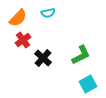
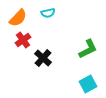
green L-shape: moved 7 px right, 6 px up
